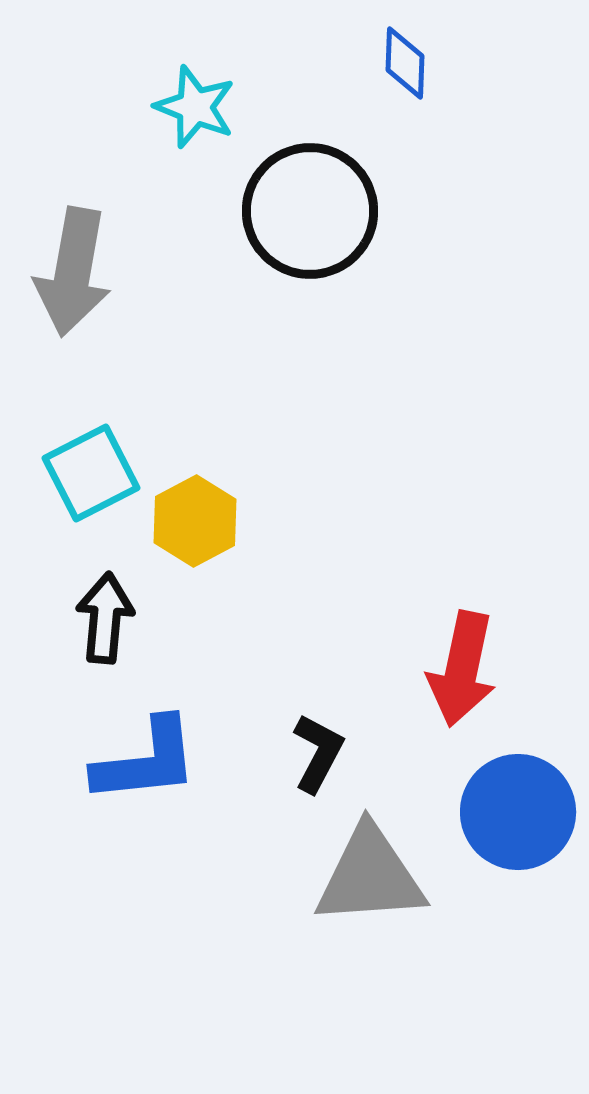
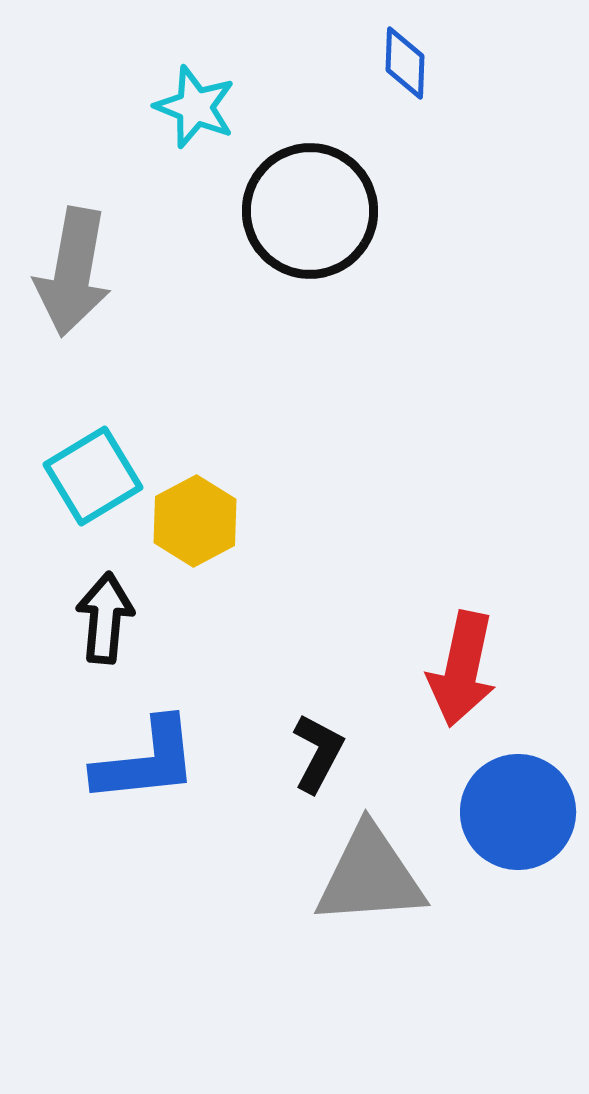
cyan square: moved 2 px right, 3 px down; rotated 4 degrees counterclockwise
